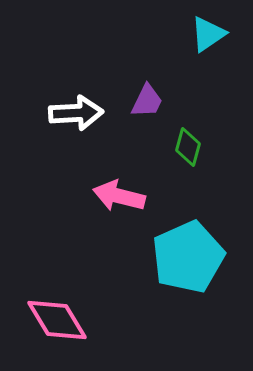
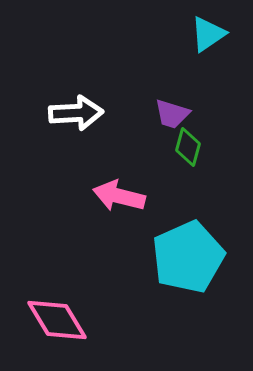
purple trapezoid: moved 25 px right, 13 px down; rotated 81 degrees clockwise
